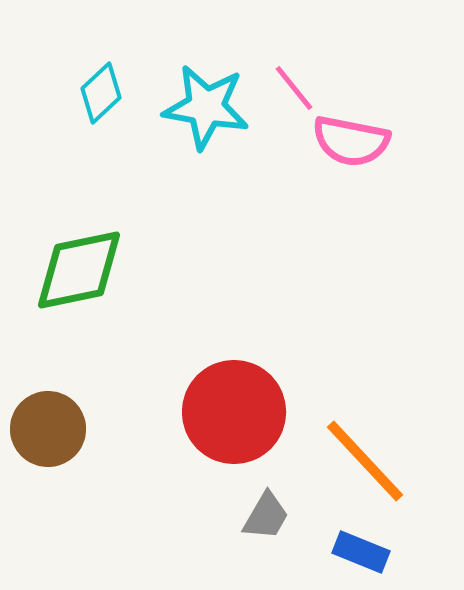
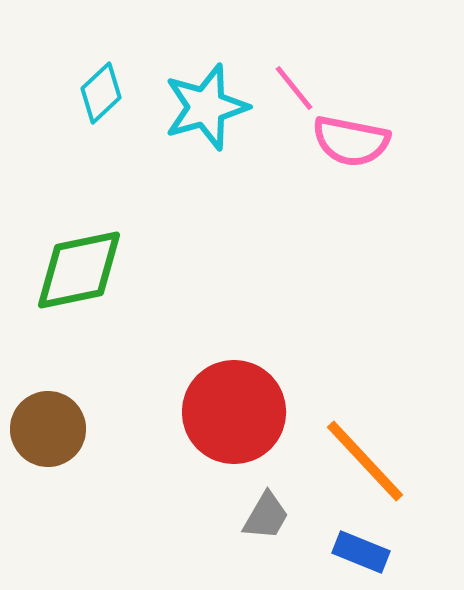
cyan star: rotated 26 degrees counterclockwise
